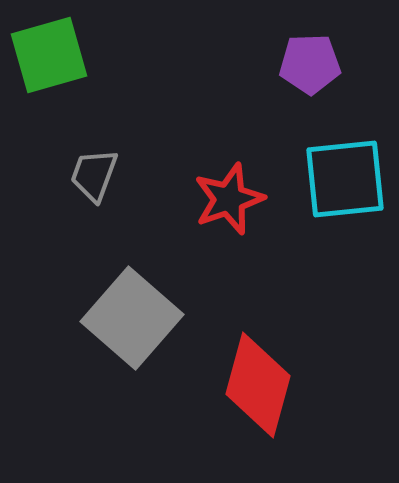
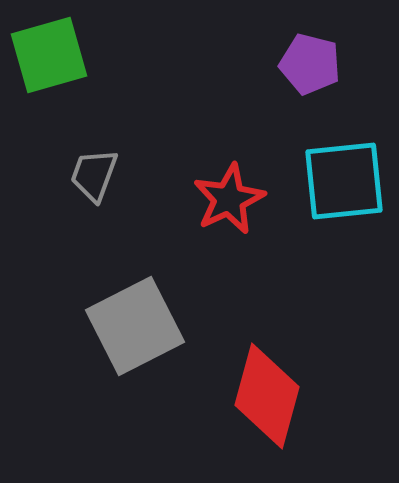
purple pentagon: rotated 16 degrees clockwise
cyan square: moved 1 px left, 2 px down
red star: rotated 6 degrees counterclockwise
gray square: moved 3 px right, 8 px down; rotated 22 degrees clockwise
red diamond: moved 9 px right, 11 px down
